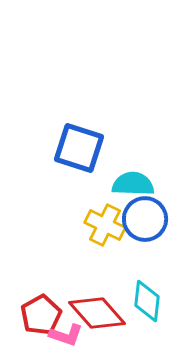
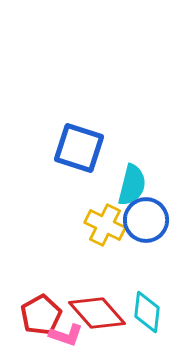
cyan semicircle: moved 1 px left, 1 px down; rotated 102 degrees clockwise
blue circle: moved 1 px right, 1 px down
cyan diamond: moved 11 px down
